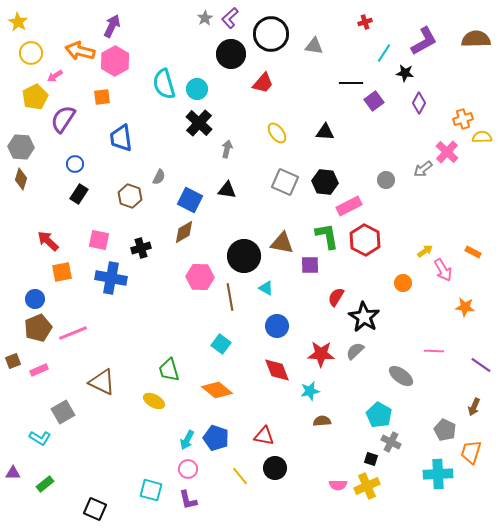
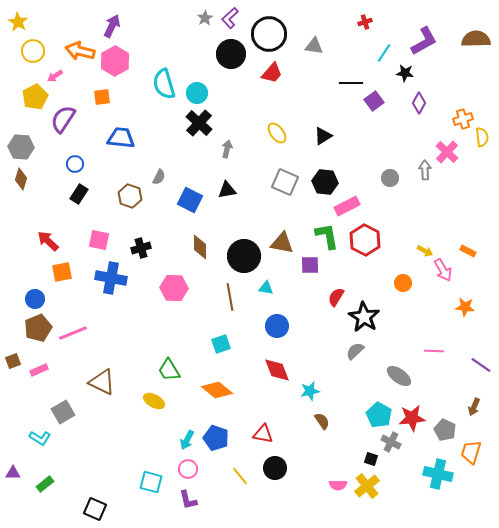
black circle at (271, 34): moved 2 px left
yellow circle at (31, 53): moved 2 px right, 2 px up
red trapezoid at (263, 83): moved 9 px right, 10 px up
cyan circle at (197, 89): moved 4 px down
black triangle at (325, 132): moved 2 px left, 4 px down; rotated 36 degrees counterclockwise
yellow semicircle at (482, 137): rotated 84 degrees clockwise
blue trapezoid at (121, 138): rotated 104 degrees clockwise
gray arrow at (423, 169): moved 2 px right, 1 px down; rotated 126 degrees clockwise
gray circle at (386, 180): moved 4 px right, 2 px up
black triangle at (227, 190): rotated 18 degrees counterclockwise
pink rectangle at (349, 206): moved 2 px left
brown diamond at (184, 232): moved 16 px right, 15 px down; rotated 60 degrees counterclockwise
yellow arrow at (425, 251): rotated 63 degrees clockwise
orange rectangle at (473, 252): moved 5 px left, 1 px up
pink hexagon at (200, 277): moved 26 px left, 11 px down
cyan triangle at (266, 288): rotated 21 degrees counterclockwise
cyan square at (221, 344): rotated 36 degrees clockwise
red star at (321, 354): moved 91 px right, 64 px down; rotated 8 degrees counterclockwise
green trapezoid at (169, 370): rotated 15 degrees counterclockwise
gray ellipse at (401, 376): moved 2 px left
brown semicircle at (322, 421): rotated 60 degrees clockwise
red triangle at (264, 436): moved 1 px left, 2 px up
cyan cross at (438, 474): rotated 16 degrees clockwise
yellow cross at (367, 486): rotated 15 degrees counterclockwise
cyan square at (151, 490): moved 8 px up
